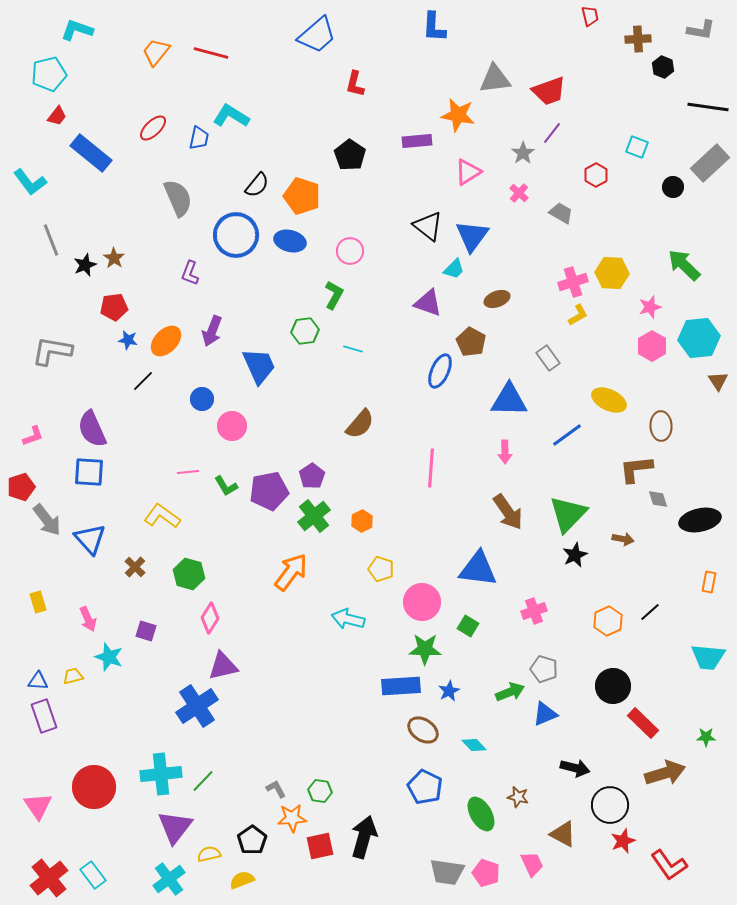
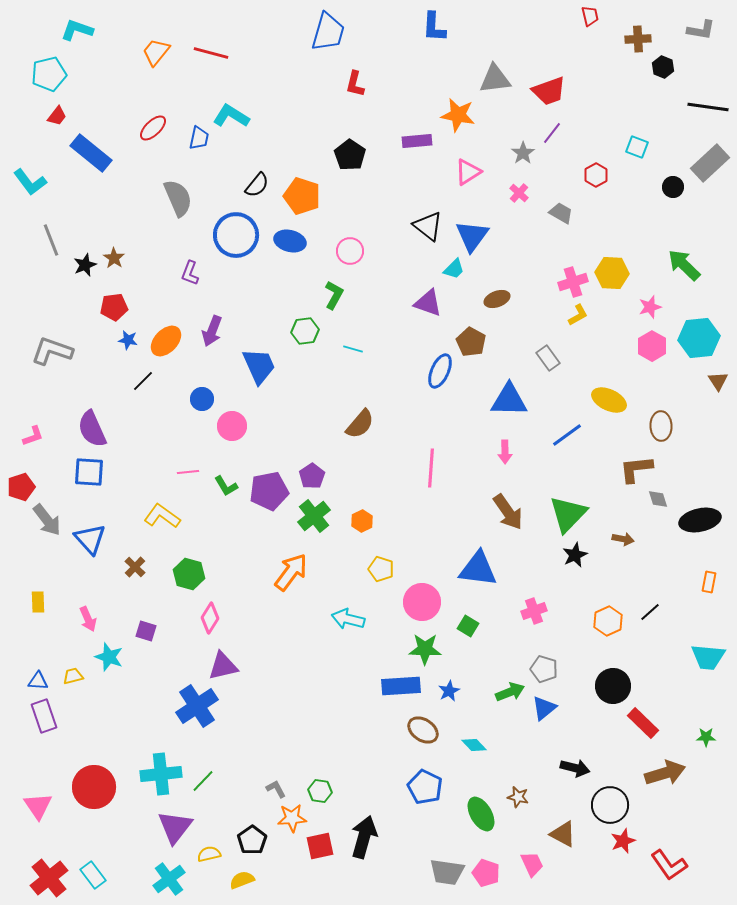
blue trapezoid at (317, 35): moved 11 px right, 3 px up; rotated 33 degrees counterclockwise
gray L-shape at (52, 351): rotated 9 degrees clockwise
yellow rectangle at (38, 602): rotated 15 degrees clockwise
blue triangle at (545, 714): moved 1 px left, 6 px up; rotated 16 degrees counterclockwise
